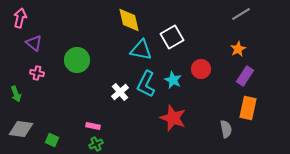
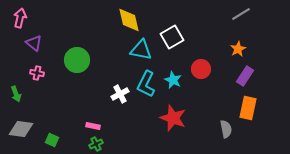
white cross: moved 2 px down; rotated 12 degrees clockwise
